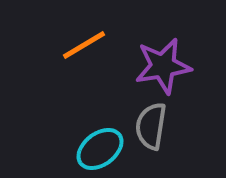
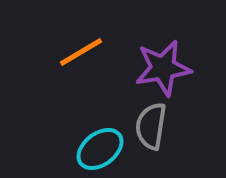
orange line: moved 3 px left, 7 px down
purple star: moved 2 px down
